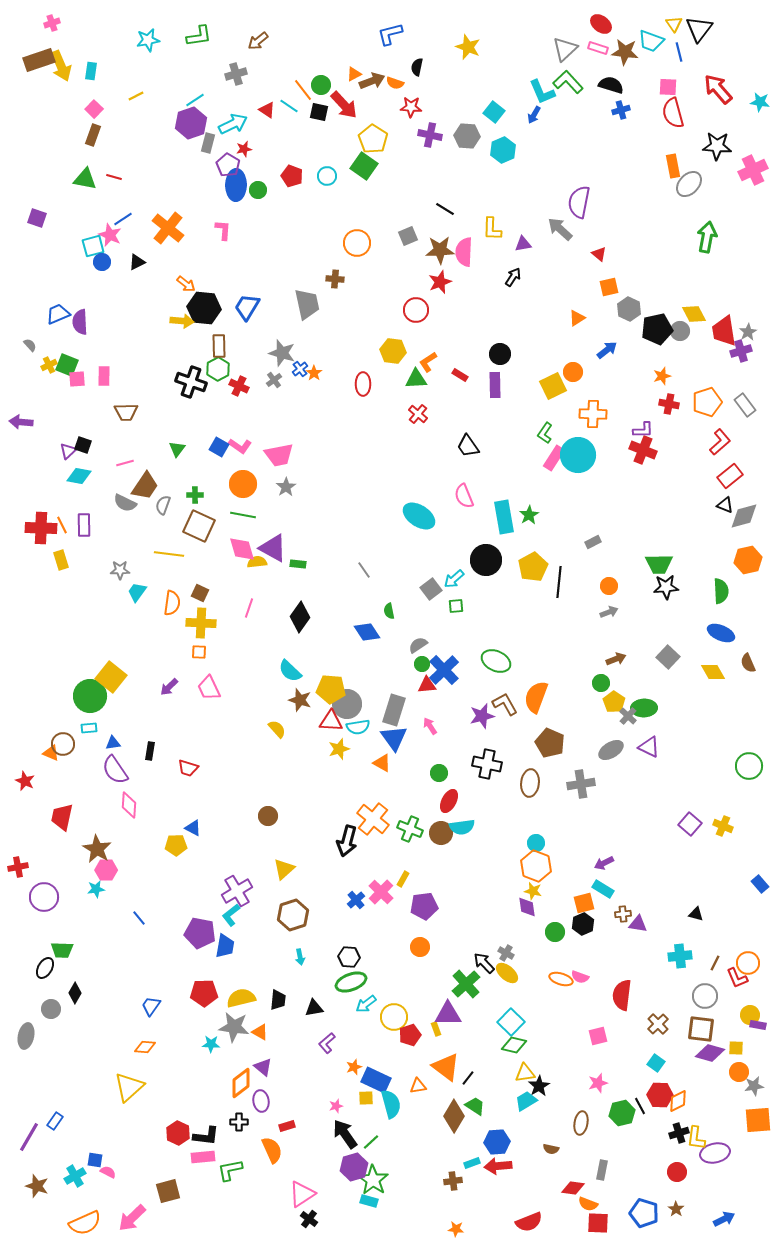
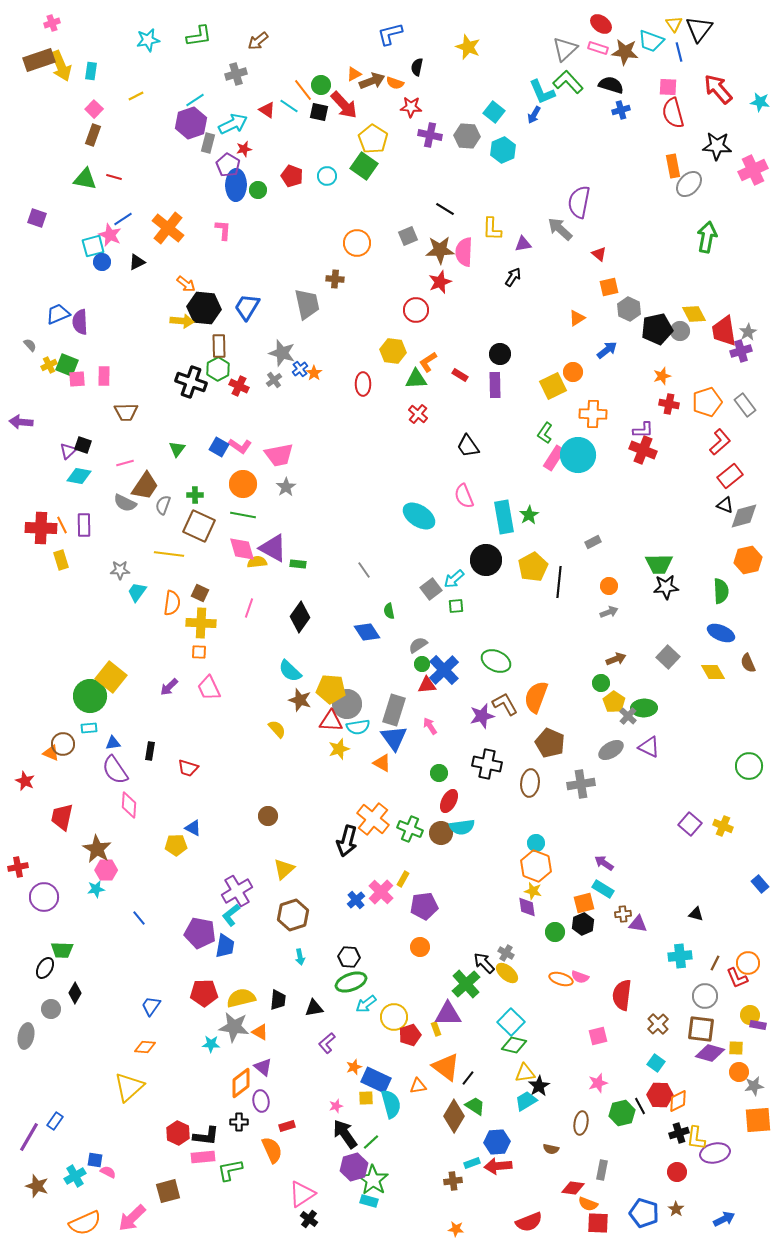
purple arrow at (604, 863): rotated 60 degrees clockwise
